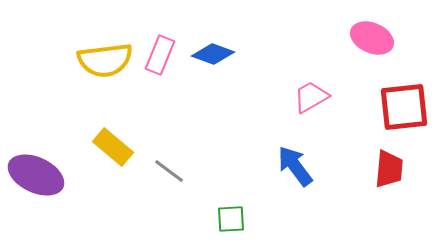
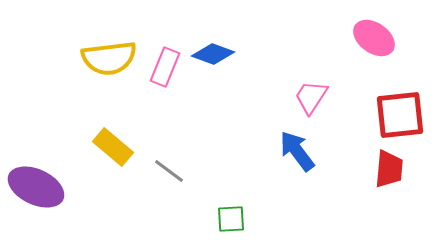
pink ellipse: moved 2 px right; rotated 12 degrees clockwise
pink rectangle: moved 5 px right, 12 px down
yellow semicircle: moved 4 px right, 2 px up
pink trapezoid: rotated 27 degrees counterclockwise
red square: moved 4 px left, 8 px down
blue arrow: moved 2 px right, 15 px up
purple ellipse: moved 12 px down
